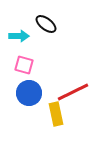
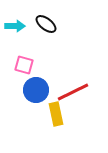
cyan arrow: moved 4 px left, 10 px up
blue circle: moved 7 px right, 3 px up
